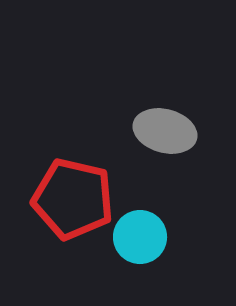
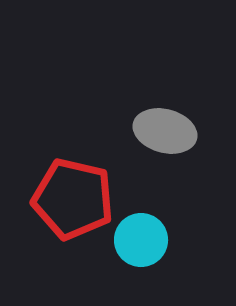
cyan circle: moved 1 px right, 3 px down
